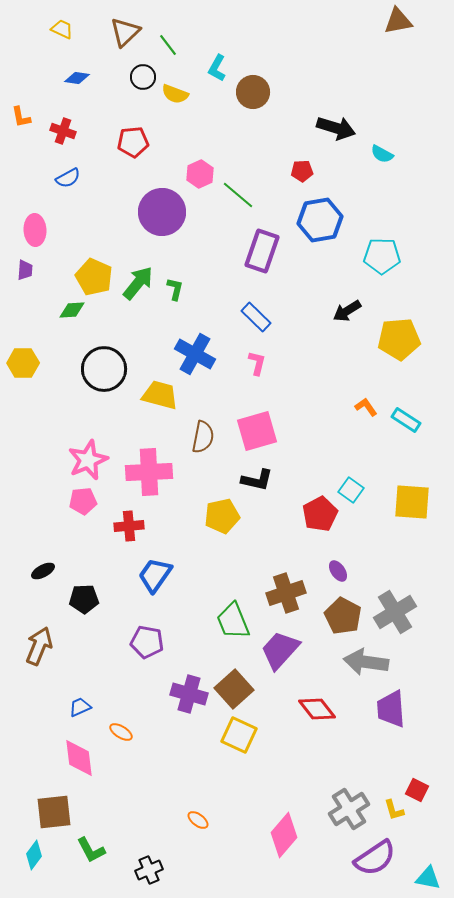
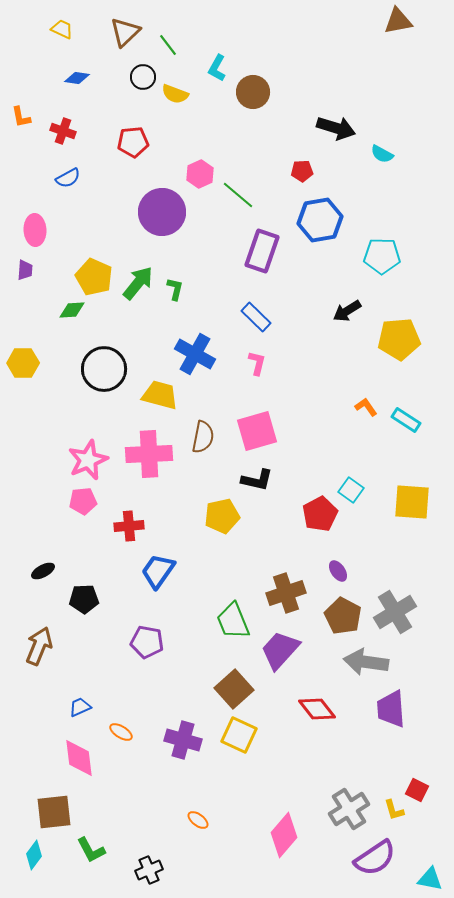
pink cross at (149, 472): moved 18 px up
blue trapezoid at (155, 575): moved 3 px right, 4 px up
purple cross at (189, 694): moved 6 px left, 46 px down
cyan triangle at (428, 878): moved 2 px right, 1 px down
